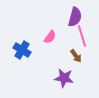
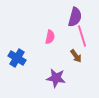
pink semicircle: rotated 24 degrees counterclockwise
blue cross: moved 5 px left, 8 px down
purple star: moved 8 px left
